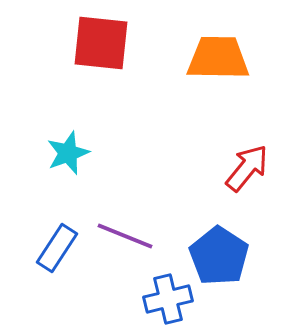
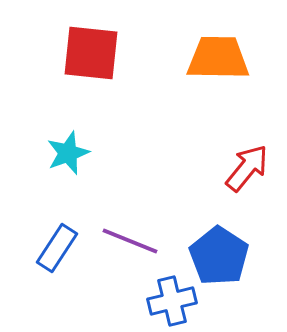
red square: moved 10 px left, 10 px down
purple line: moved 5 px right, 5 px down
blue cross: moved 4 px right, 2 px down
